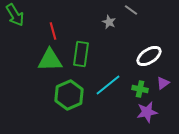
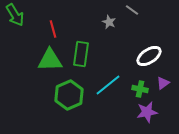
gray line: moved 1 px right
red line: moved 2 px up
